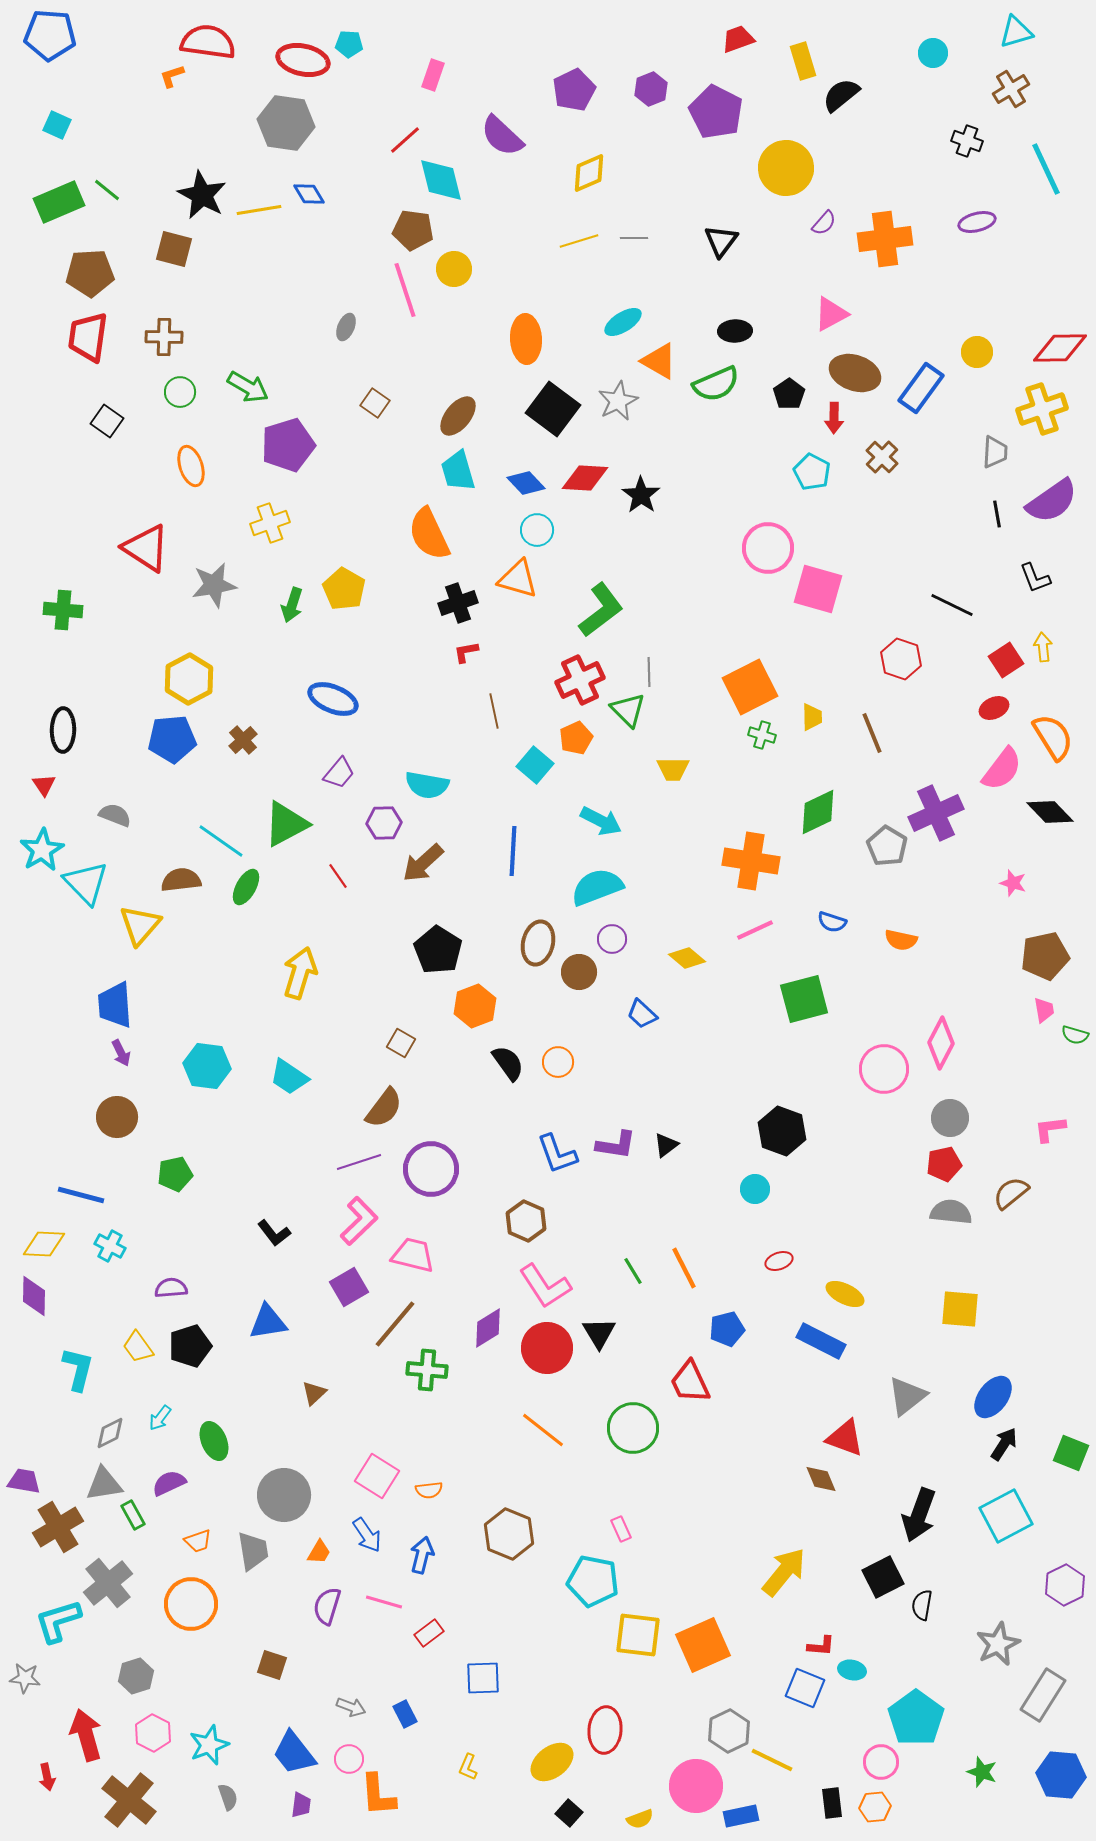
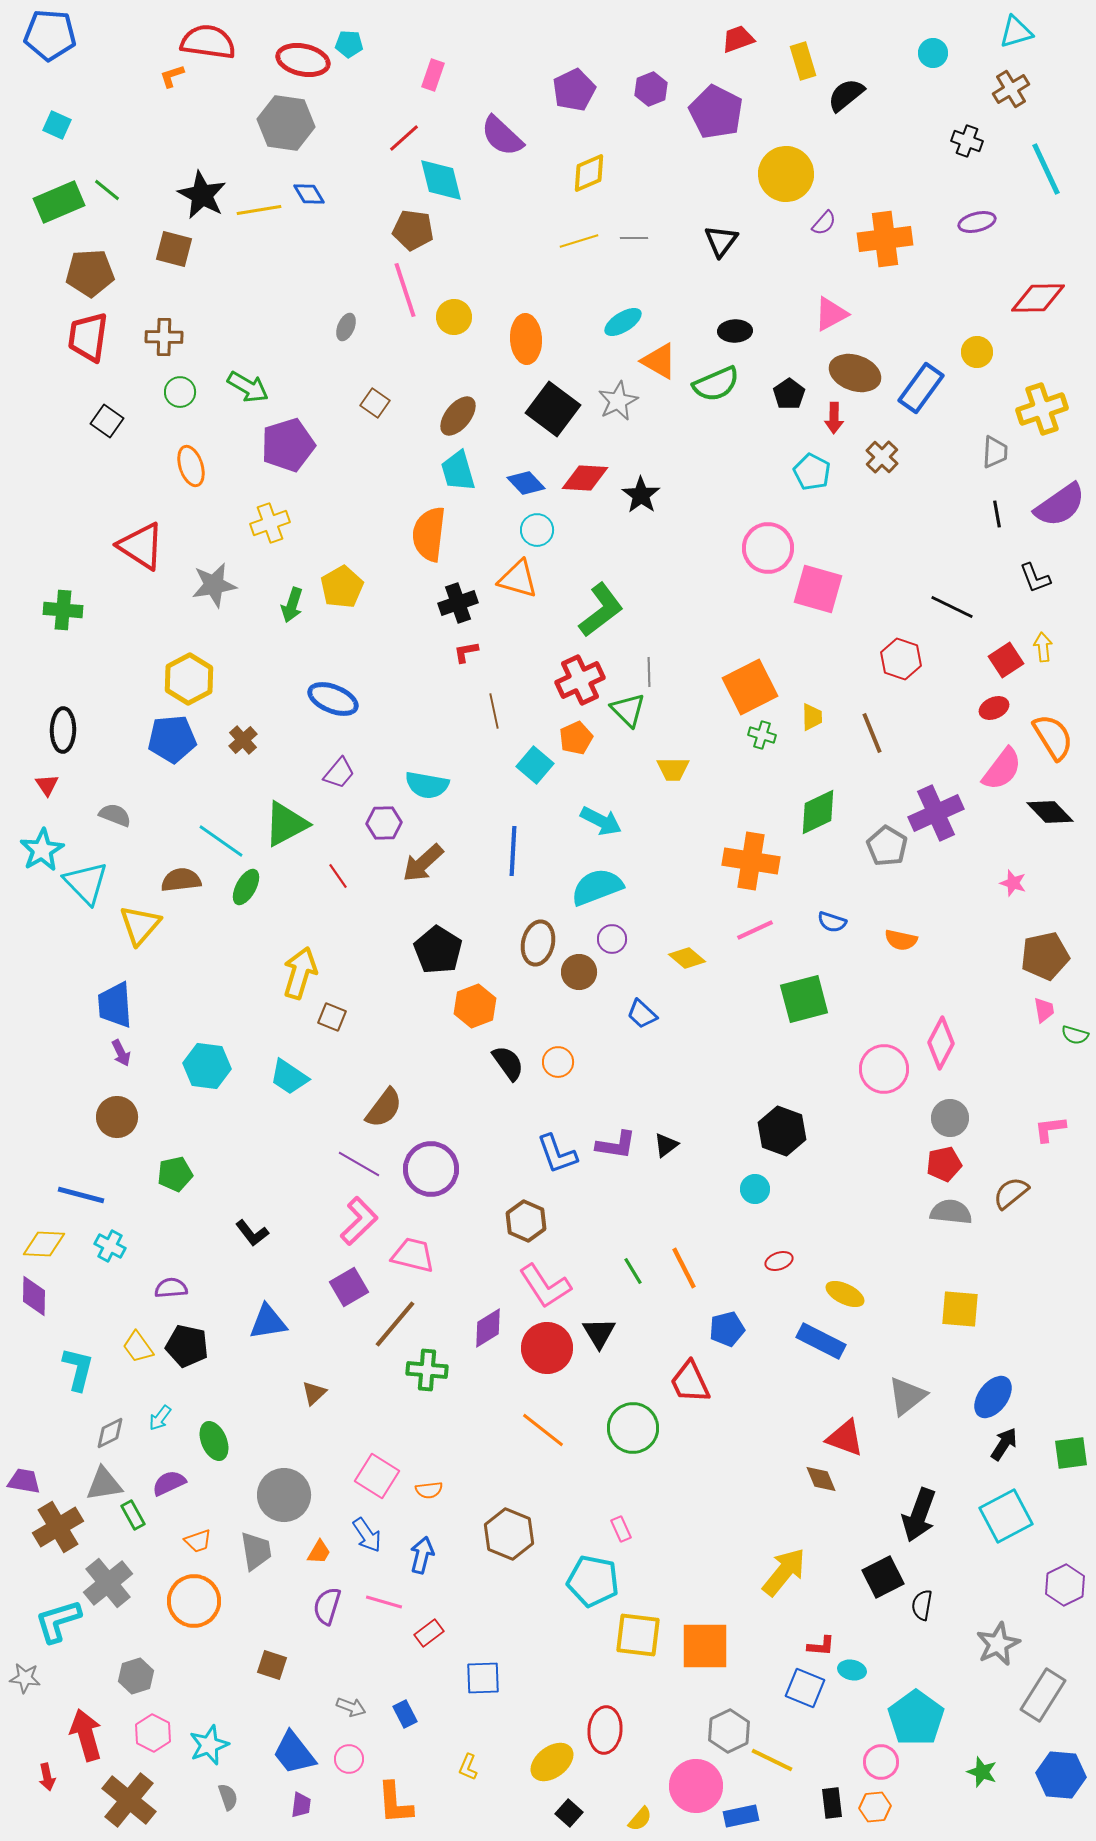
black semicircle at (841, 95): moved 5 px right
red line at (405, 140): moved 1 px left, 2 px up
yellow circle at (786, 168): moved 6 px down
yellow circle at (454, 269): moved 48 px down
red diamond at (1060, 348): moved 22 px left, 50 px up
purple semicircle at (1052, 501): moved 8 px right, 4 px down
orange semicircle at (429, 534): rotated 32 degrees clockwise
red triangle at (146, 548): moved 5 px left, 2 px up
yellow pentagon at (344, 589): moved 2 px left, 2 px up; rotated 12 degrees clockwise
black line at (952, 605): moved 2 px down
red triangle at (44, 785): moved 3 px right
brown square at (401, 1043): moved 69 px left, 26 px up; rotated 8 degrees counterclockwise
purple line at (359, 1162): moved 2 px down; rotated 48 degrees clockwise
black L-shape at (274, 1233): moved 22 px left
black pentagon at (190, 1346): moved 3 px left; rotated 30 degrees clockwise
green square at (1071, 1453): rotated 30 degrees counterclockwise
gray trapezoid at (253, 1551): moved 3 px right
orange circle at (191, 1604): moved 3 px right, 3 px up
orange square at (703, 1645): moved 2 px right, 1 px down; rotated 24 degrees clockwise
orange L-shape at (378, 1795): moved 17 px right, 8 px down
yellow semicircle at (640, 1819): rotated 28 degrees counterclockwise
